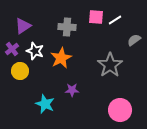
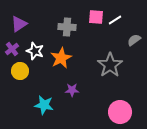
purple triangle: moved 4 px left, 2 px up
cyan star: moved 1 px left, 1 px down; rotated 12 degrees counterclockwise
pink circle: moved 2 px down
